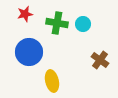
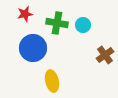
cyan circle: moved 1 px down
blue circle: moved 4 px right, 4 px up
brown cross: moved 5 px right, 5 px up; rotated 18 degrees clockwise
